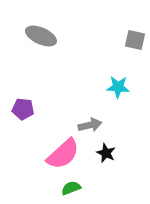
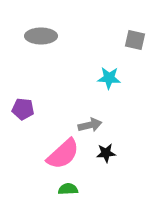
gray ellipse: rotated 24 degrees counterclockwise
cyan star: moved 9 px left, 9 px up
black star: rotated 30 degrees counterclockwise
green semicircle: moved 3 px left, 1 px down; rotated 18 degrees clockwise
